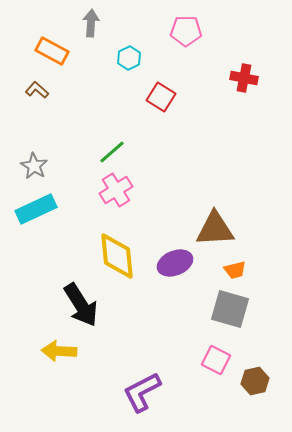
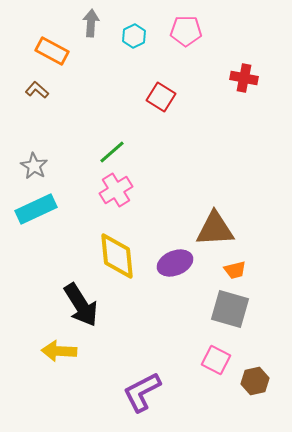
cyan hexagon: moved 5 px right, 22 px up
